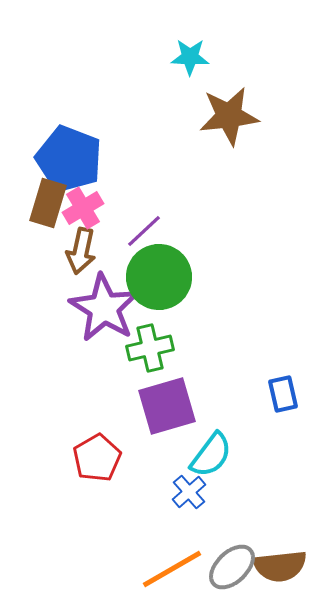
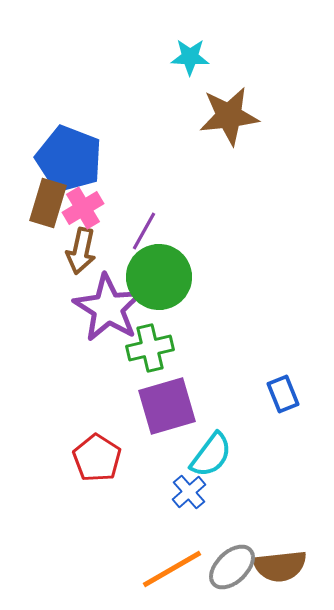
purple line: rotated 18 degrees counterclockwise
purple star: moved 4 px right
blue rectangle: rotated 9 degrees counterclockwise
red pentagon: rotated 9 degrees counterclockwise
